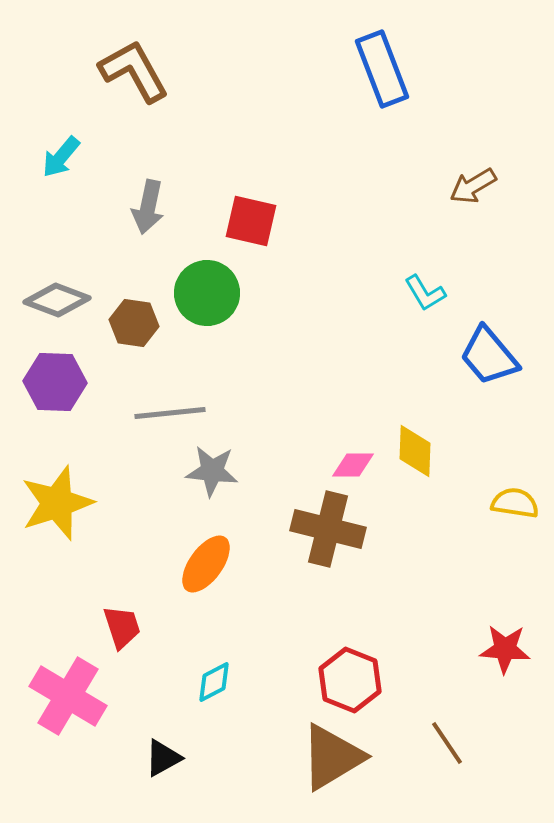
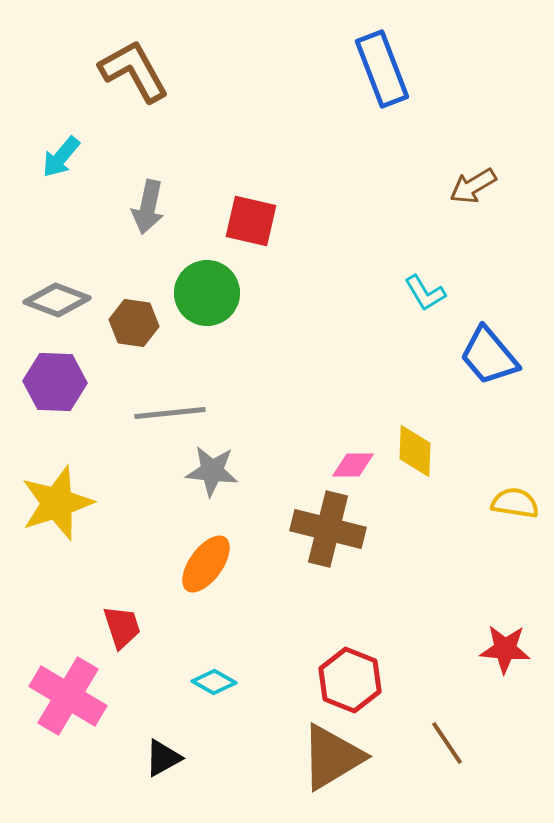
cyan diamond: rotated 57 degrees clockwise
